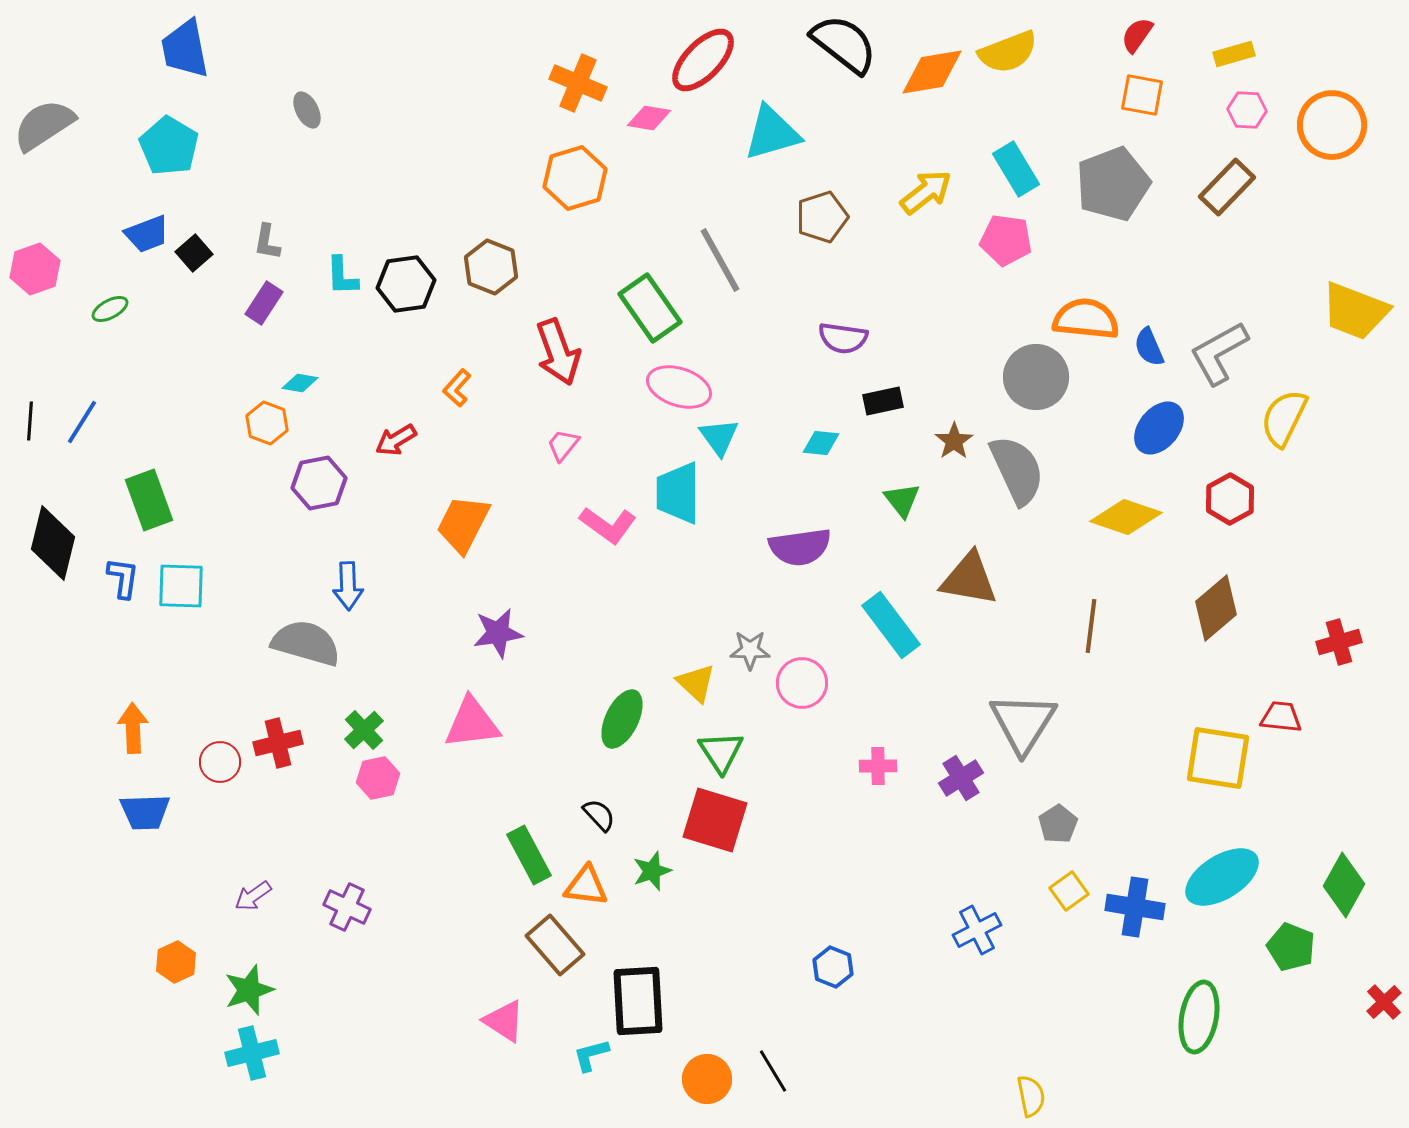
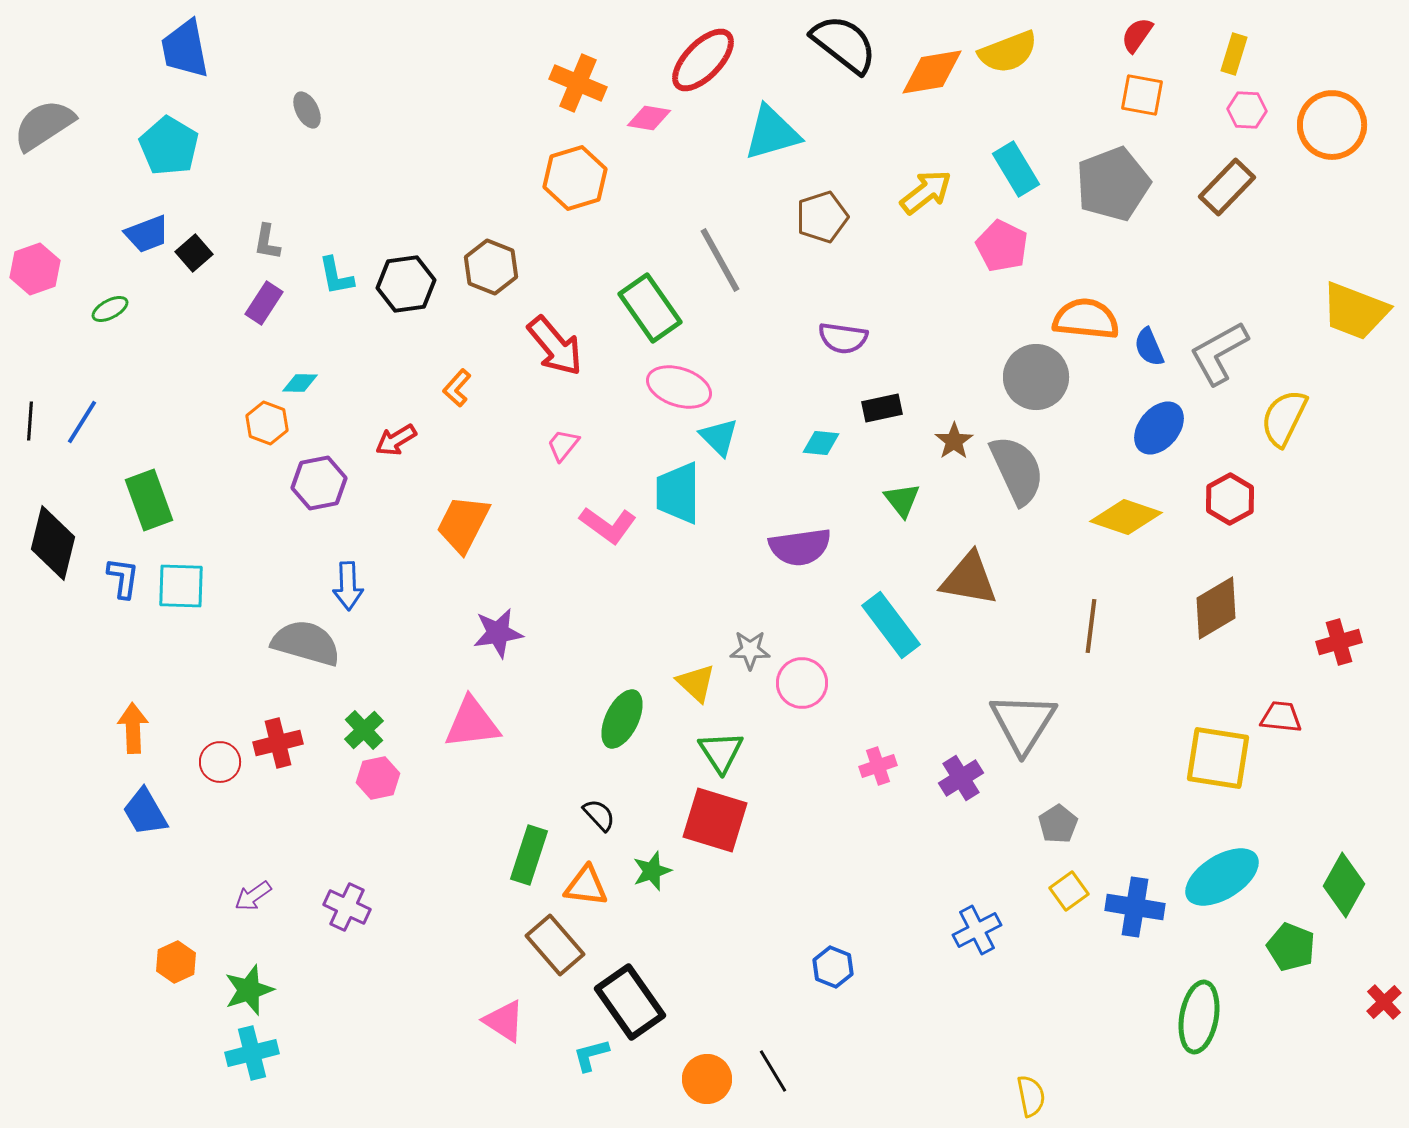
yellow rectangle at (1234, 54): rotated 57 degrees counterclockwise
pink pentagon at (1006, 240): moved 4 px left, 6 px down; rotated 18 degrees clockwise
cyan L-shape at (342, 276): moved 6 px left; rotated 9 degrees counterclockwise
red arrow at (558, 352): moved 3 px left, 6 px up; rotated 20 degrees counterclockwise
cyan diamond at (300, 383): rotated 9 degrees counterclockwise
black rectangle at (883, 401): moved 1 px left, 7 px down
cyan triangle at (719, 437): rotated 9 degrees counterclockwise
brown diamond at (1216, 608): rotated 10 degrees clockwise
pink cross at (878, 766): rotated 18 degrees counterclockwise
blue trapezoid at (145, 812): rotated 62 degrees clockwise
green rectangle at (529, 855): rotated 46 degrees clockwise
black rectangle at (638, 1001): moved 8 px left, 1 px down; rotated 32 degrees counterclockwise
